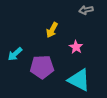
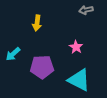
yellow arrow: moved 15 px left, 7 px up; rotated 21 degrees counterclockwise
cyan arrow: moved 2 px left
